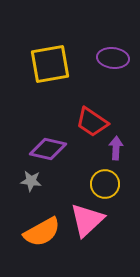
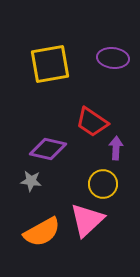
yellow circle: moved 2 px left
